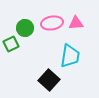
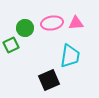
green square: moved 1 px down
black square: rotated 25 degrees clockwise
